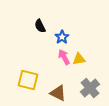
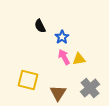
brown triangle: rotated 36 degrees clockwise
